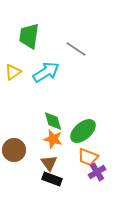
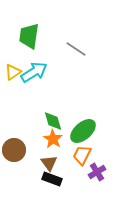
cyan arrow: moved 12 px left
orange star: rotated 18 degrees clockwise
orange trapezoid: moved 6 px left, 2 px up; rotated 95 degrees clockwise
